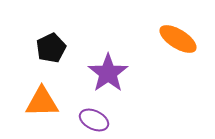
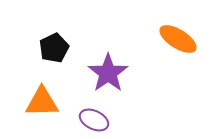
black pentagon: moved 3 px right
